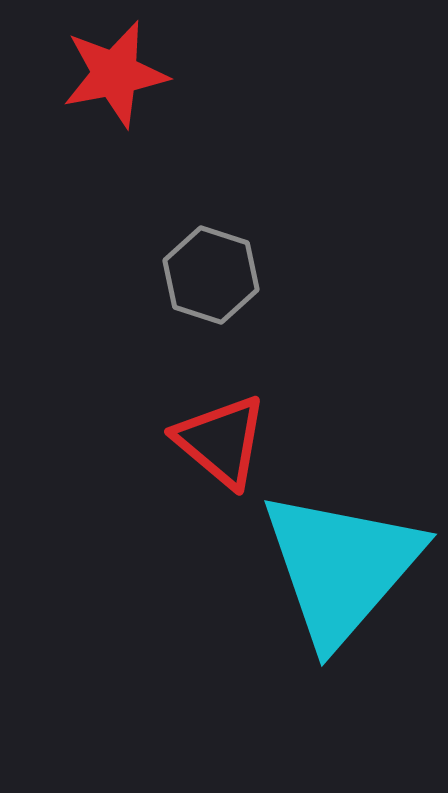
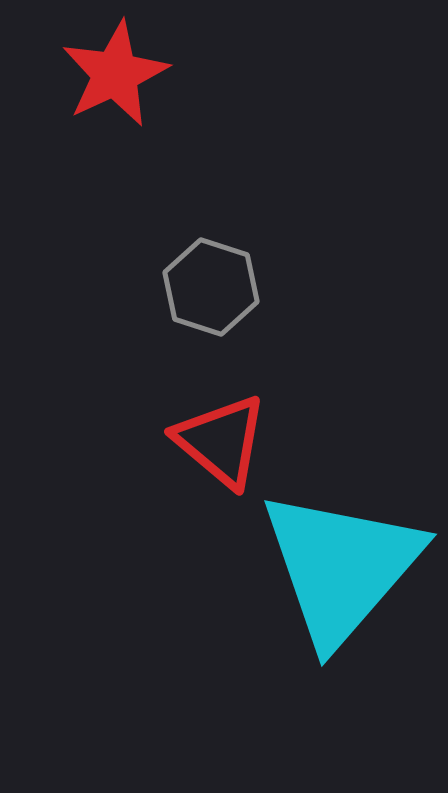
red star: rotated 14 degrees counterclockwise
gray hexagon: moved 12 px down
